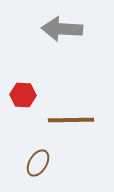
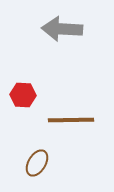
brown ellipse: moved 1 px left
